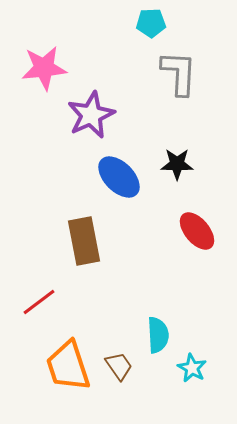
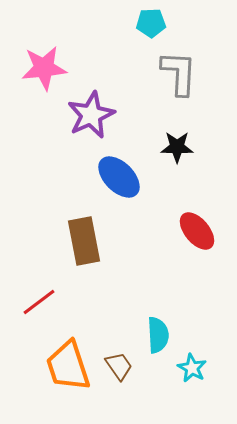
black star: moved 17 px up
